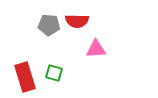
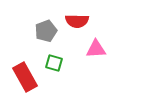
gray pentagon: moved 3 px left, 6 px down; rotated 25 degrees counterclockwise
green square: moved 10 px up
red rectangle: rotated 12 degrees counterclockwise
